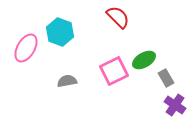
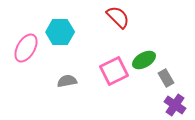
cyan hexagon: rotated 20 degrees counterclockwise
